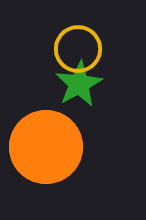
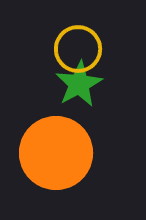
orange circle: moved 10 px right, 6 px down
